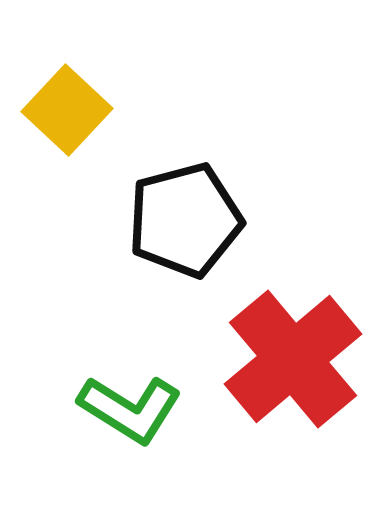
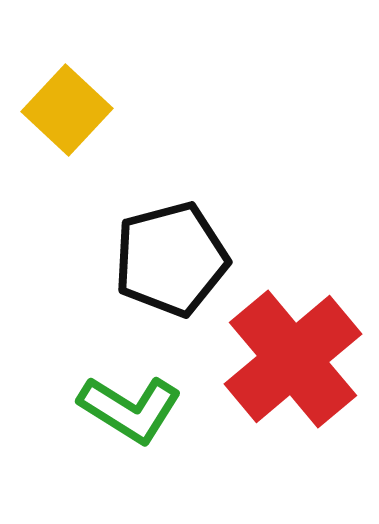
black pentagon: moved 14 px left, 39 px down
